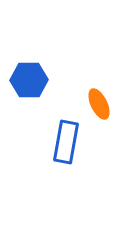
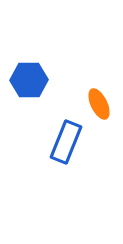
blue rectangle: rotated 12 degrees clockwise
